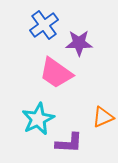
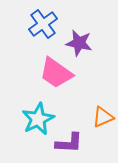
blue cross: moved 1 px left, 1 px up
purple star: rotated 12 degrees clockwise
